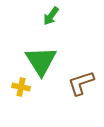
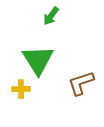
green triangle: moved 3 px left, 1 px up
yellow cross: moved 2 px down; rotated 12 degrees counterclockwise
